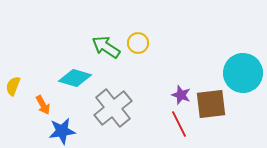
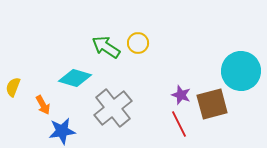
cyan circle: moved 2 px left, 2 px up
yellow semicircle: moved 1 px down
brown square: moved 1 px right; rotated 8 degrees counterclockwise
